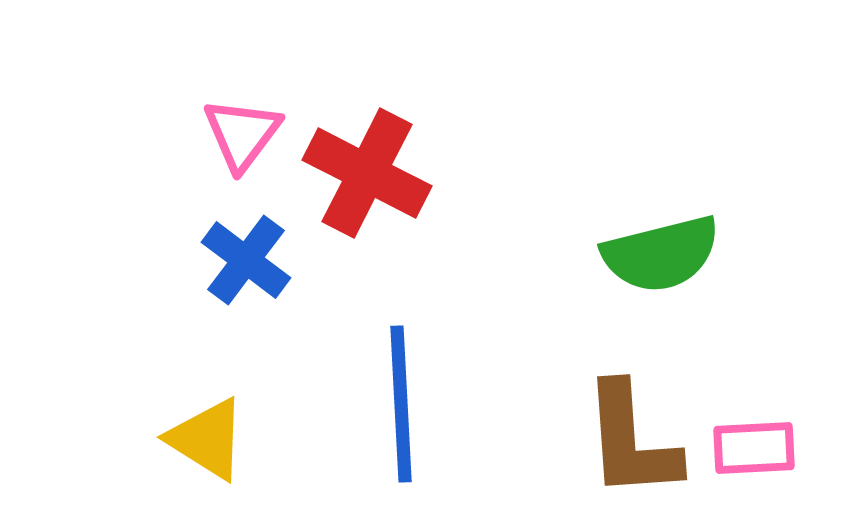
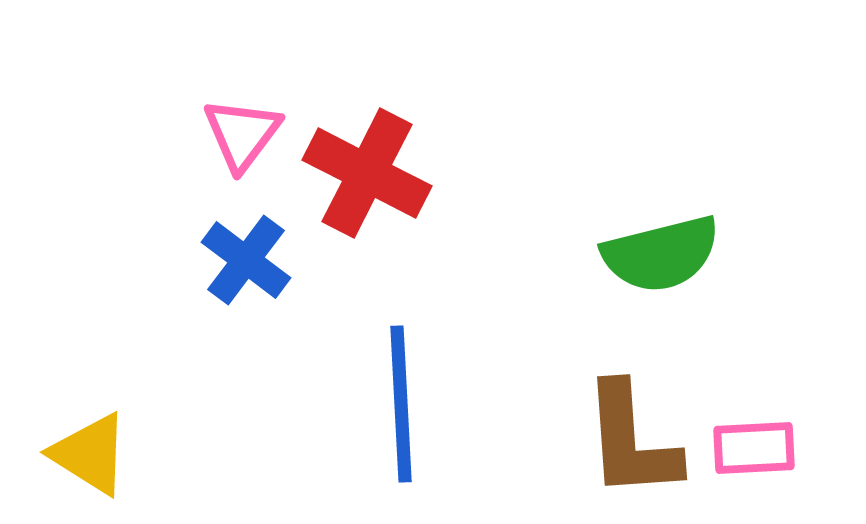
yellow triangle: moved 117 px left, 15 px down
